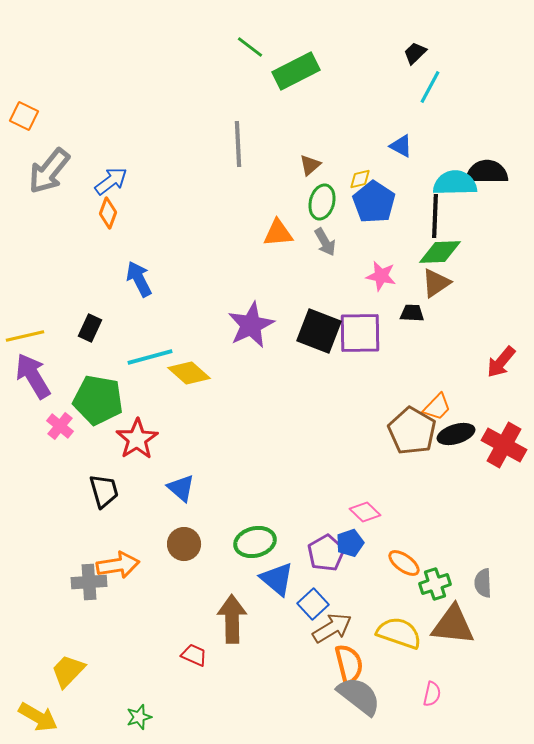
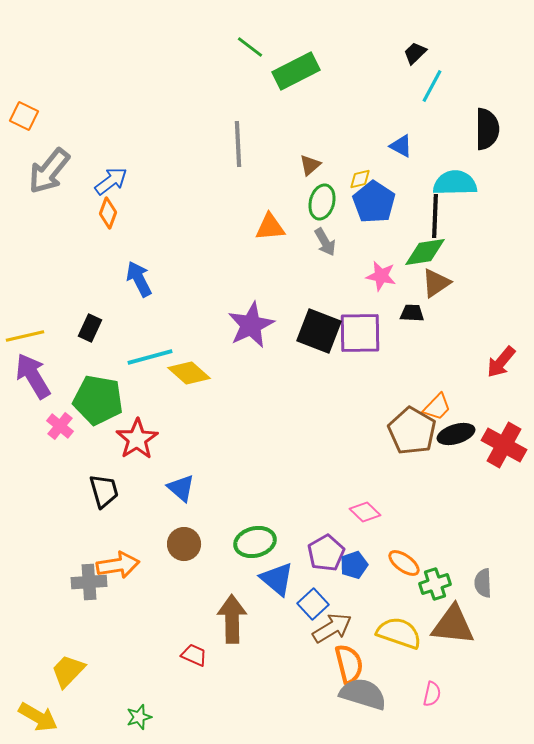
cyan line at (430, 87): moved 2 px right, 1 px up
black semicircle at (487, 172): moved 43 px up; rotated 90 degrees clockwise
orange triangle at (278, 233): moved 8 px left, 6 px up
green diamond at (440, 252): moved 15 px left; rotated 6 degrees counterclockwise
blue pentagon at (350, 543): moved 4 px right, 22 px down
gray semicircle at (359, 696): moved 4 px right, 2 px up; rotated 21 degrees counterclockwise
